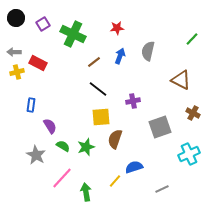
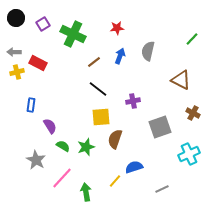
gray star: moved 5 px down
